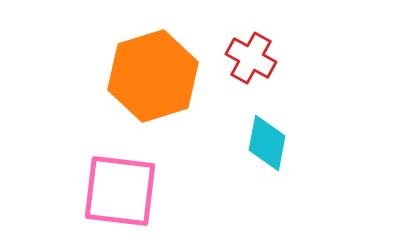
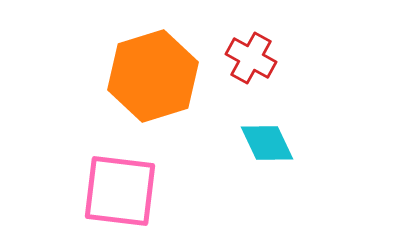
cyan diamond: rotated 36 degrees counterclockwise
